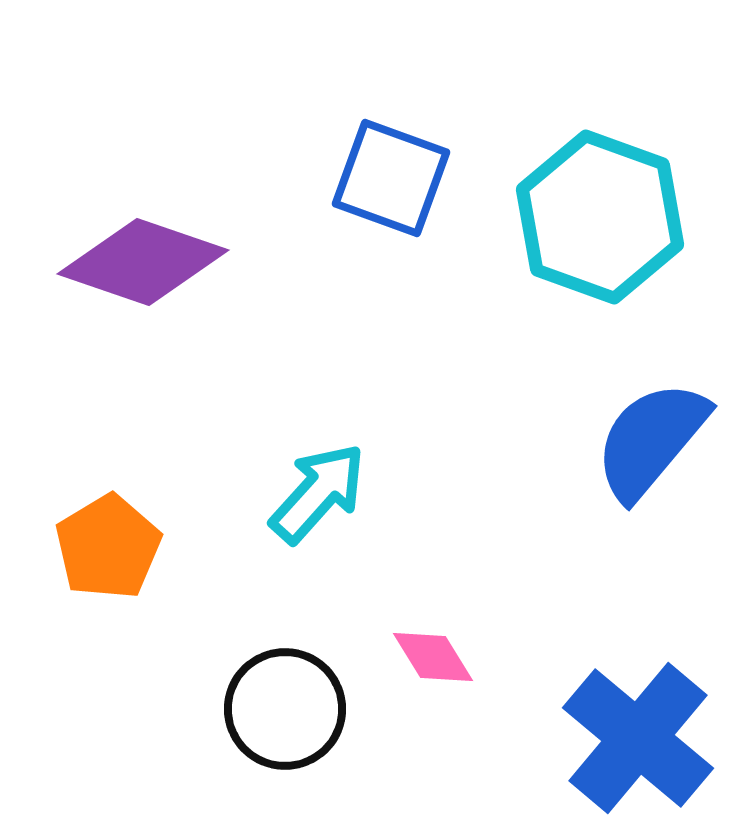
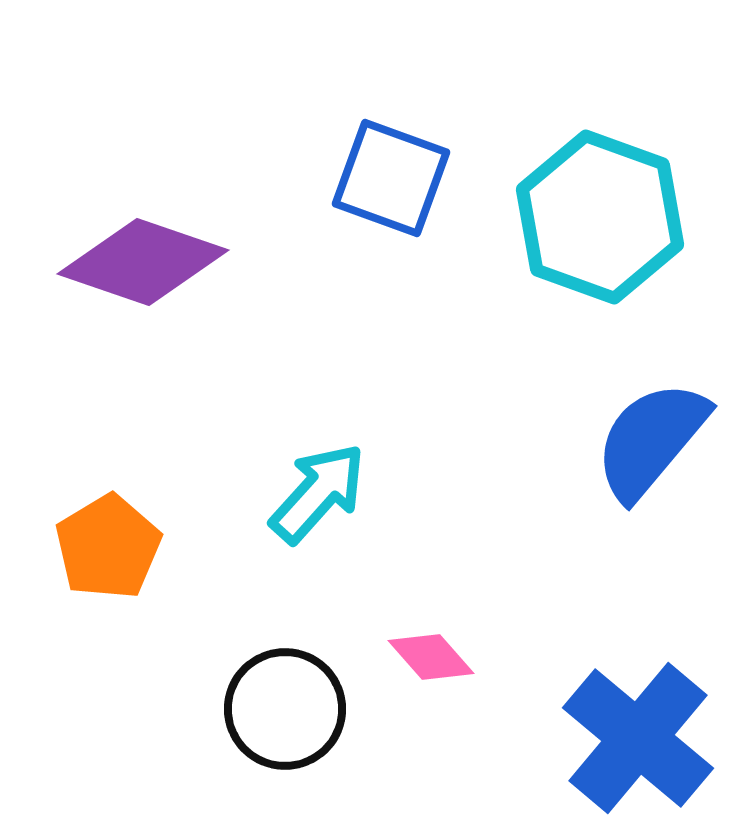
pink diamond: moved 2 px left; rotated 10 degrees counterclockwise
